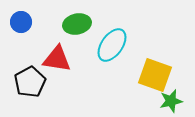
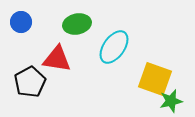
cyan ellipse: moved 2 px right, 2 px down
yellow square: moved 4 px down
